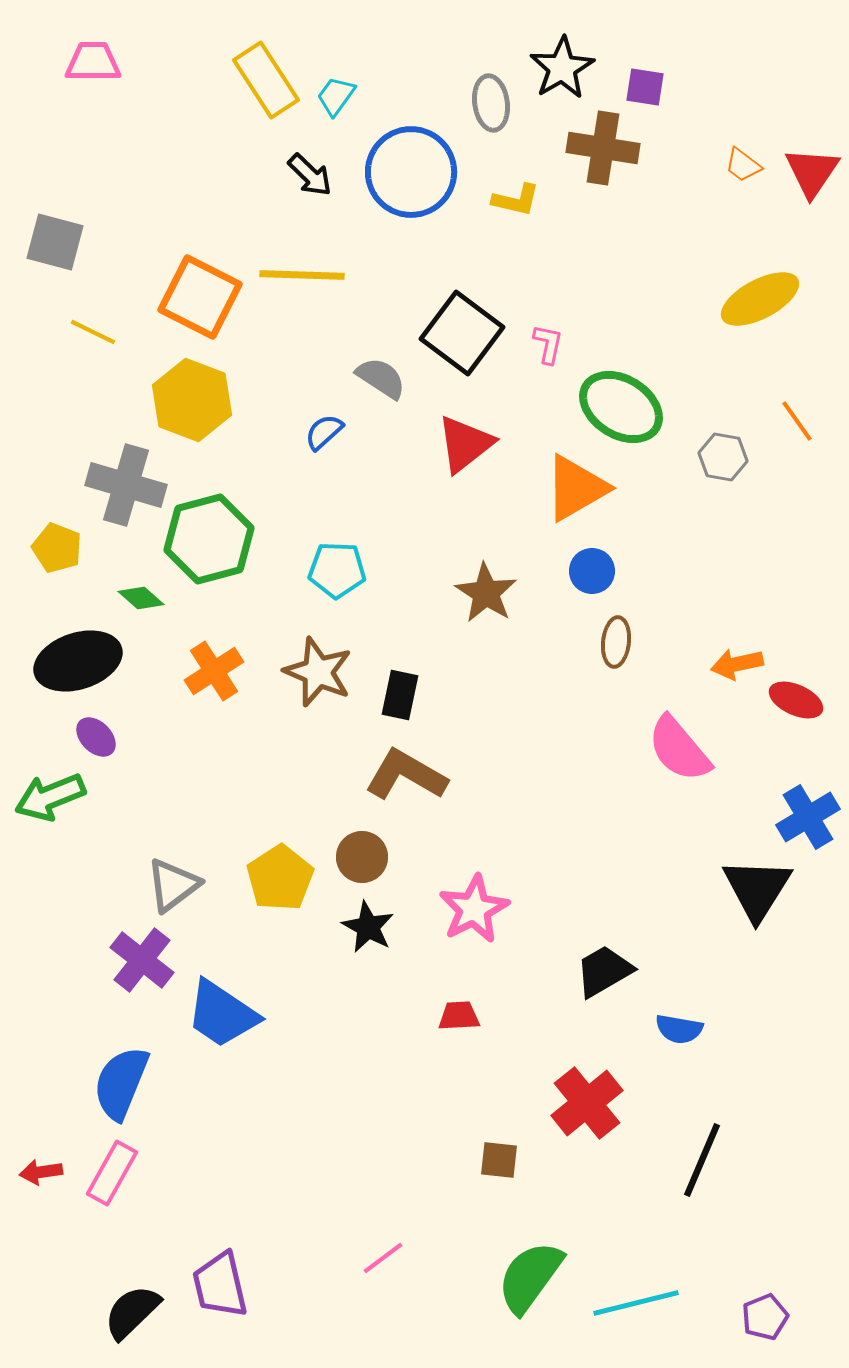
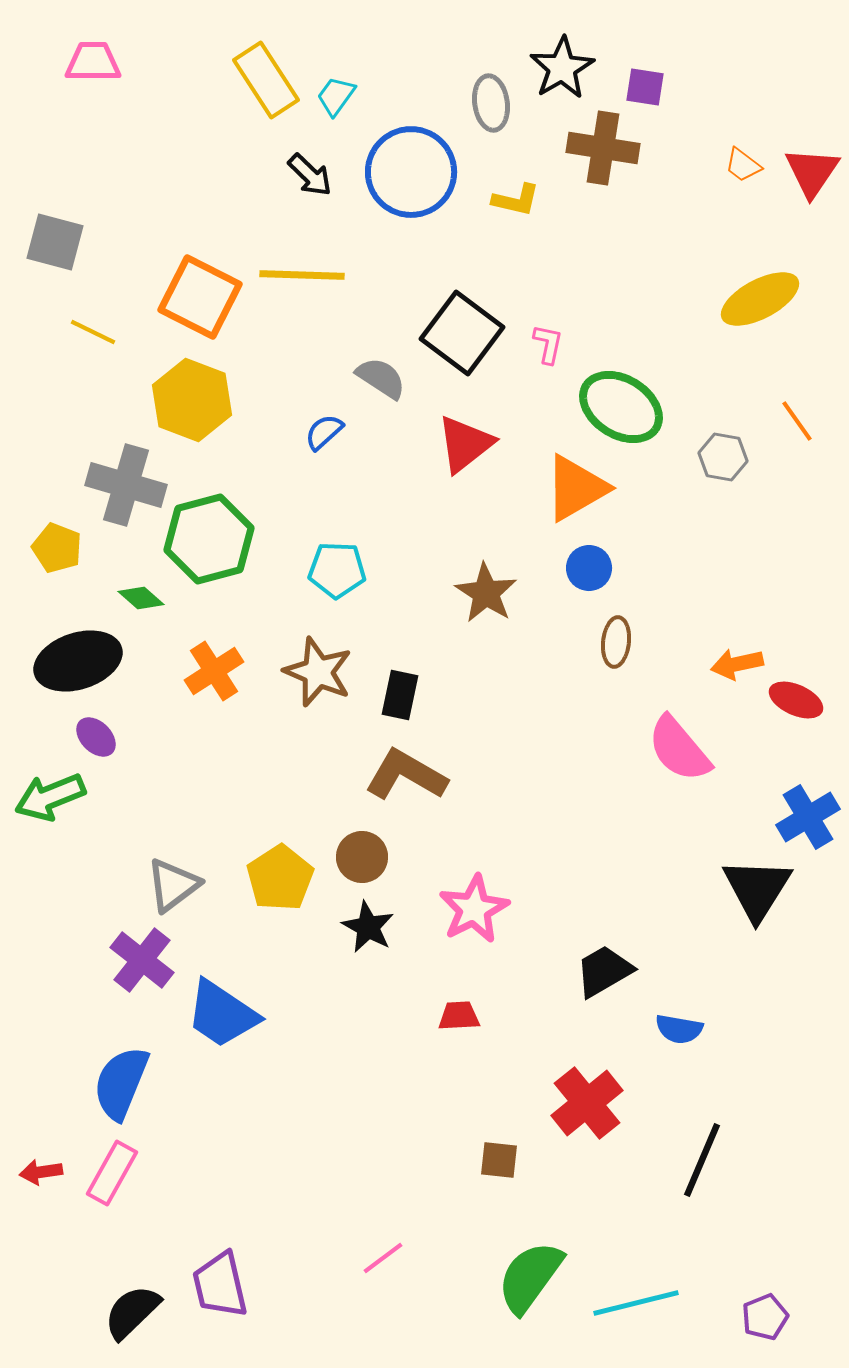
blue circle at (592, 571): moved 3 px left, 3 px up
